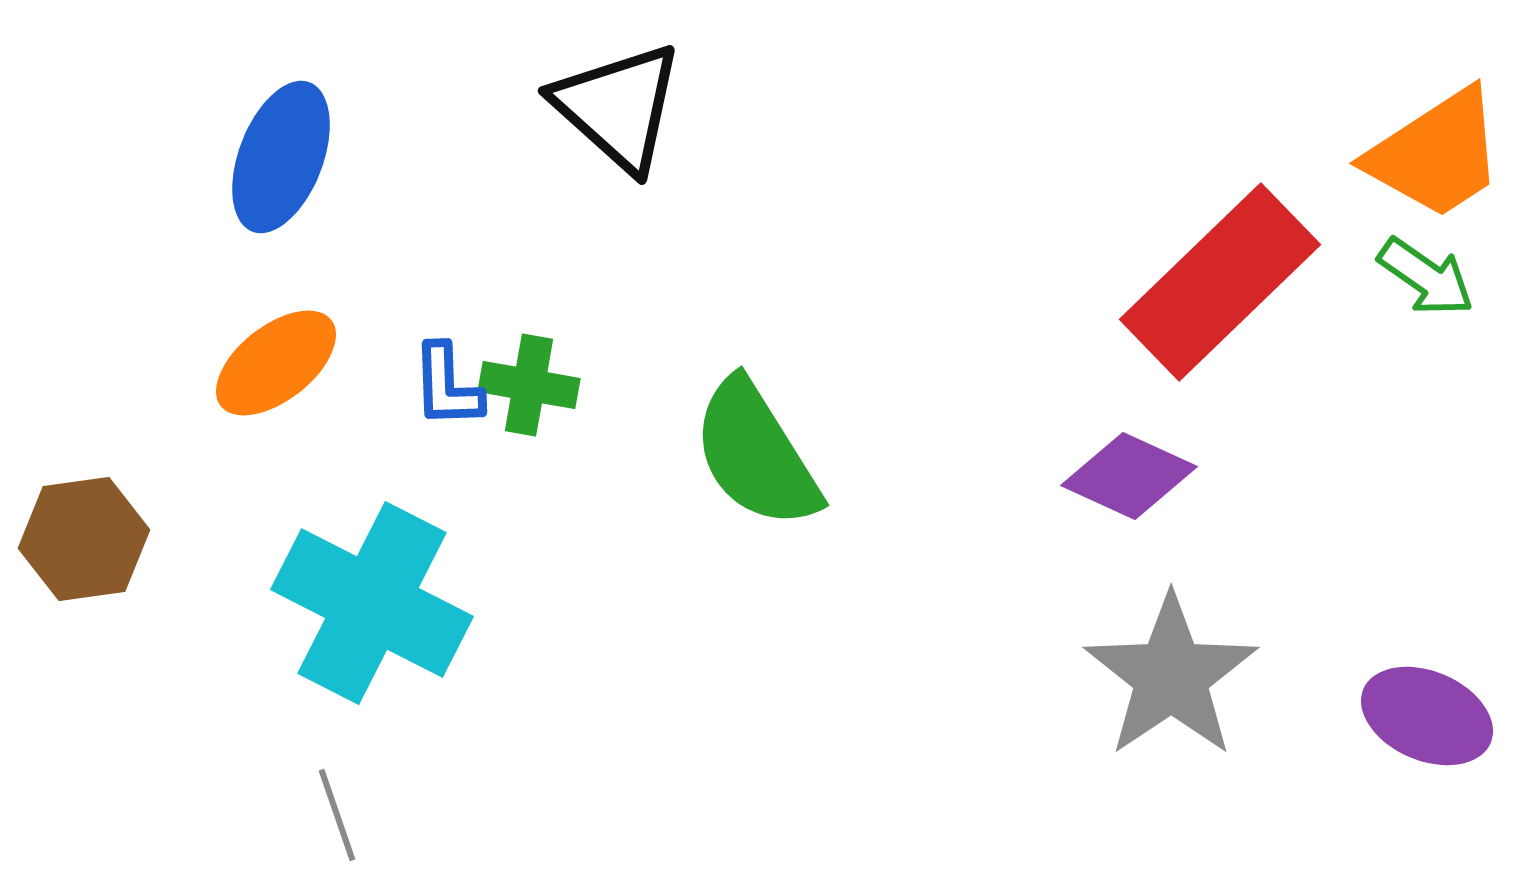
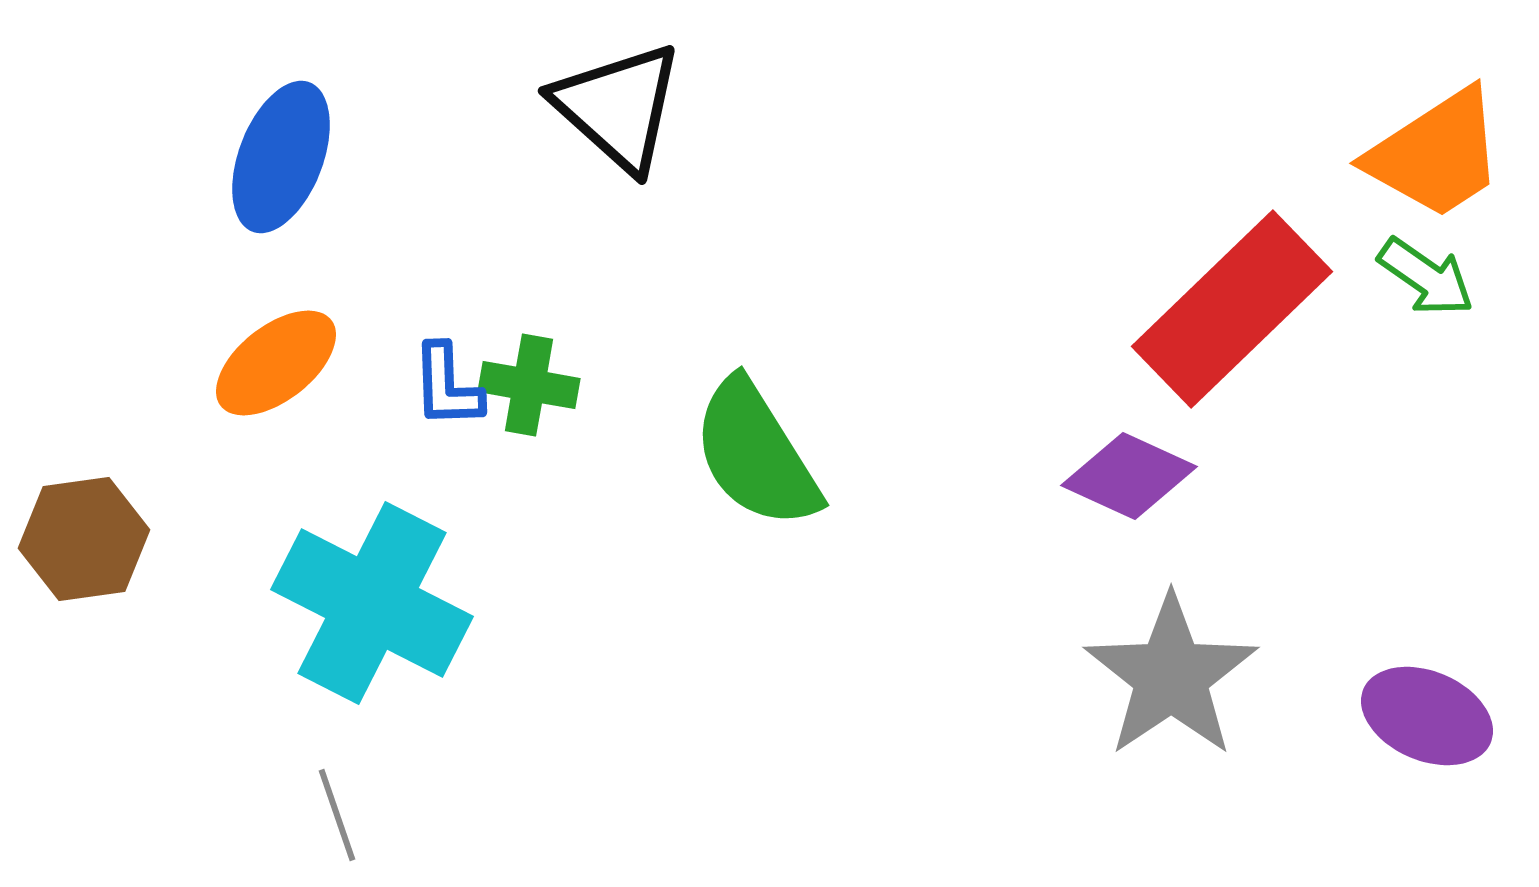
red rectangle: moved 12 px right, 27 px down
